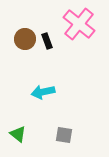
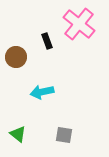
brown circle: moved 9 px left, 18 px down
cyan arrow: moved 1 px left
